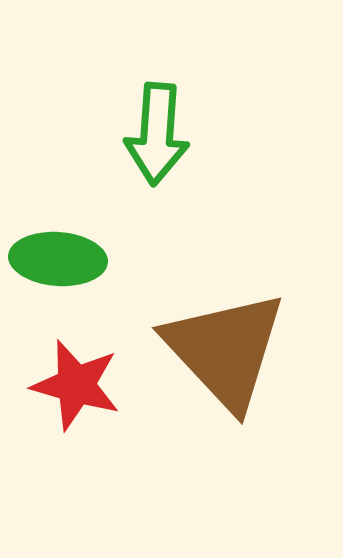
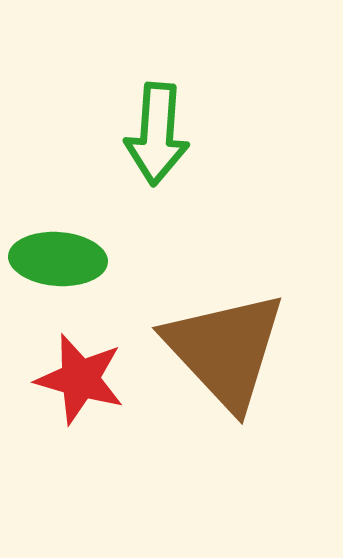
red star: moved 4 px right, 6 px up
